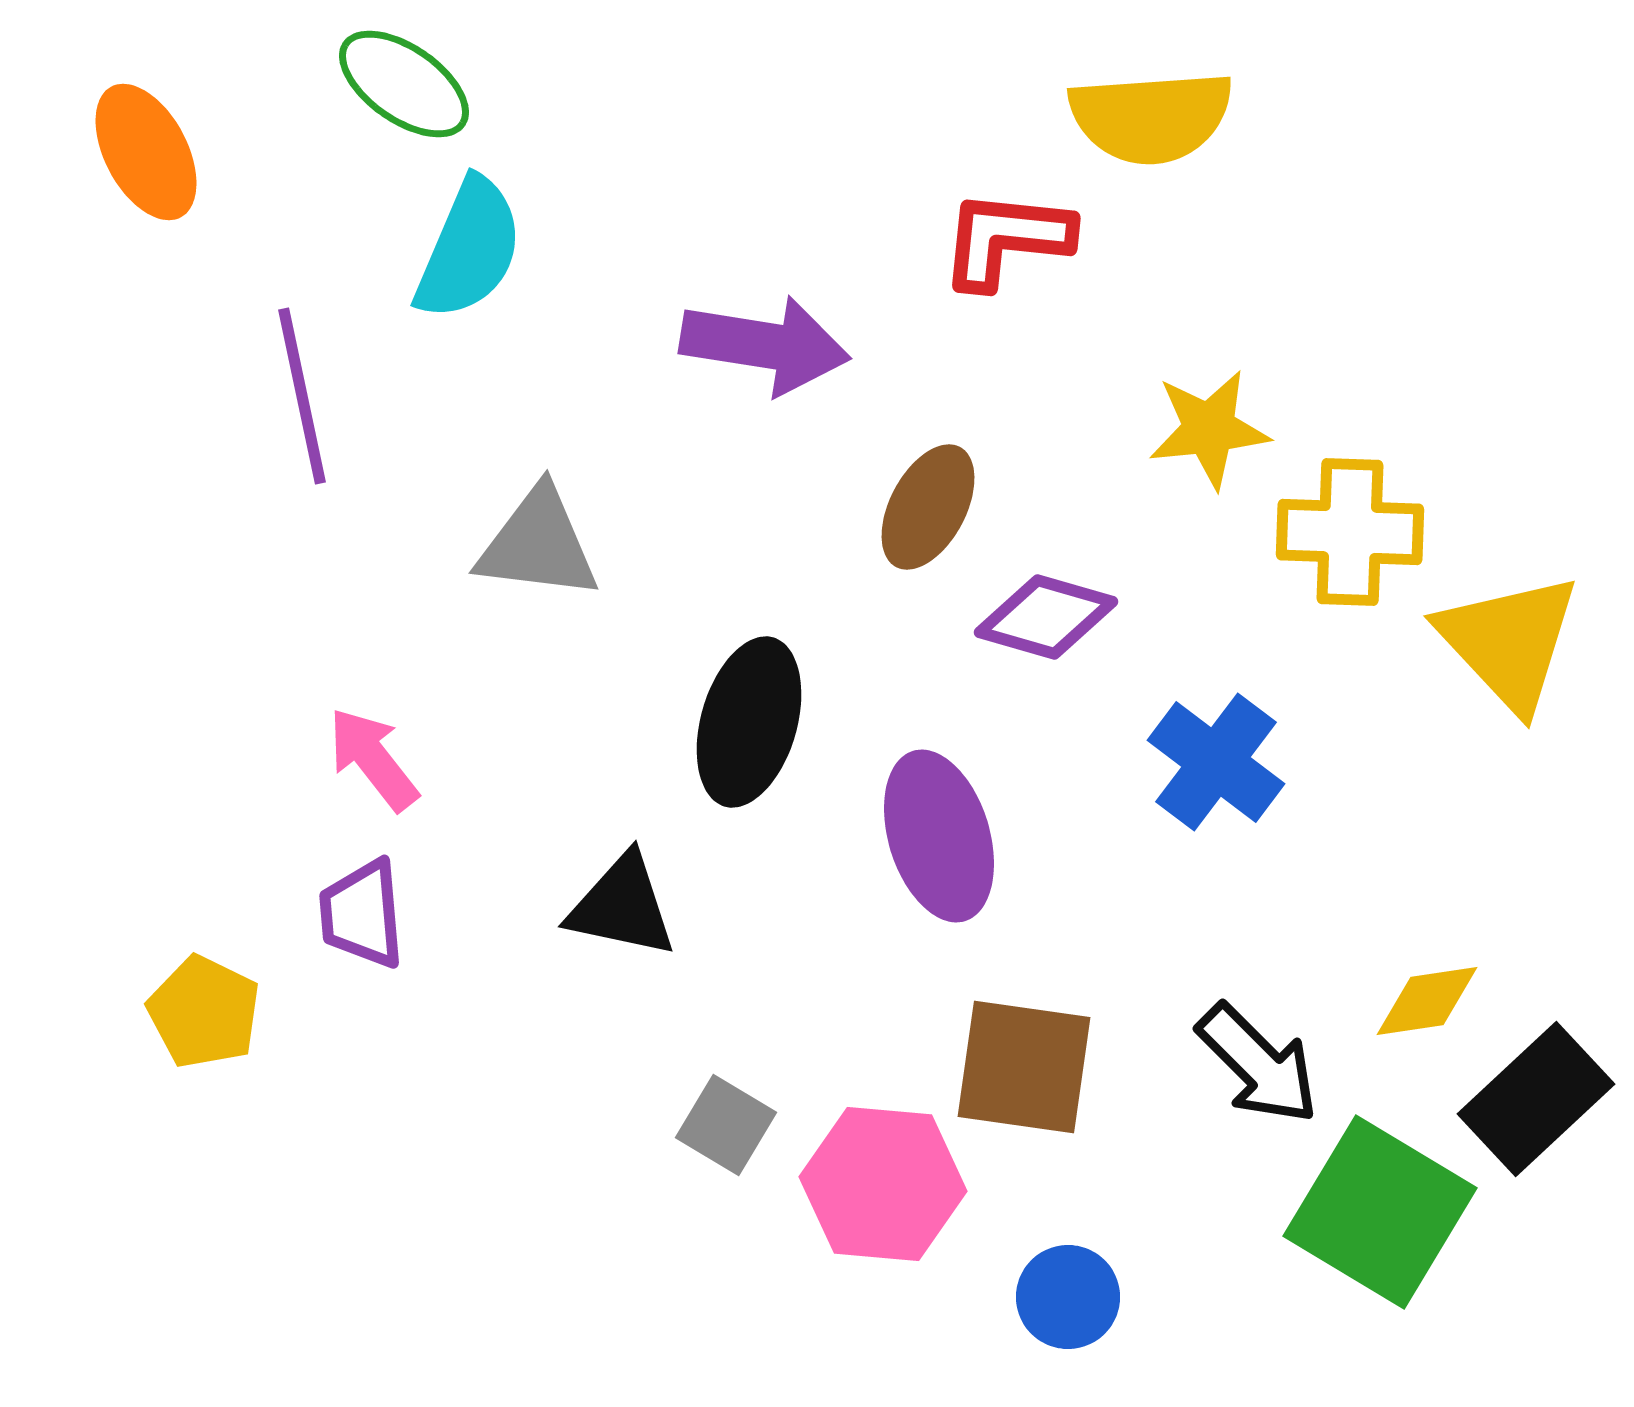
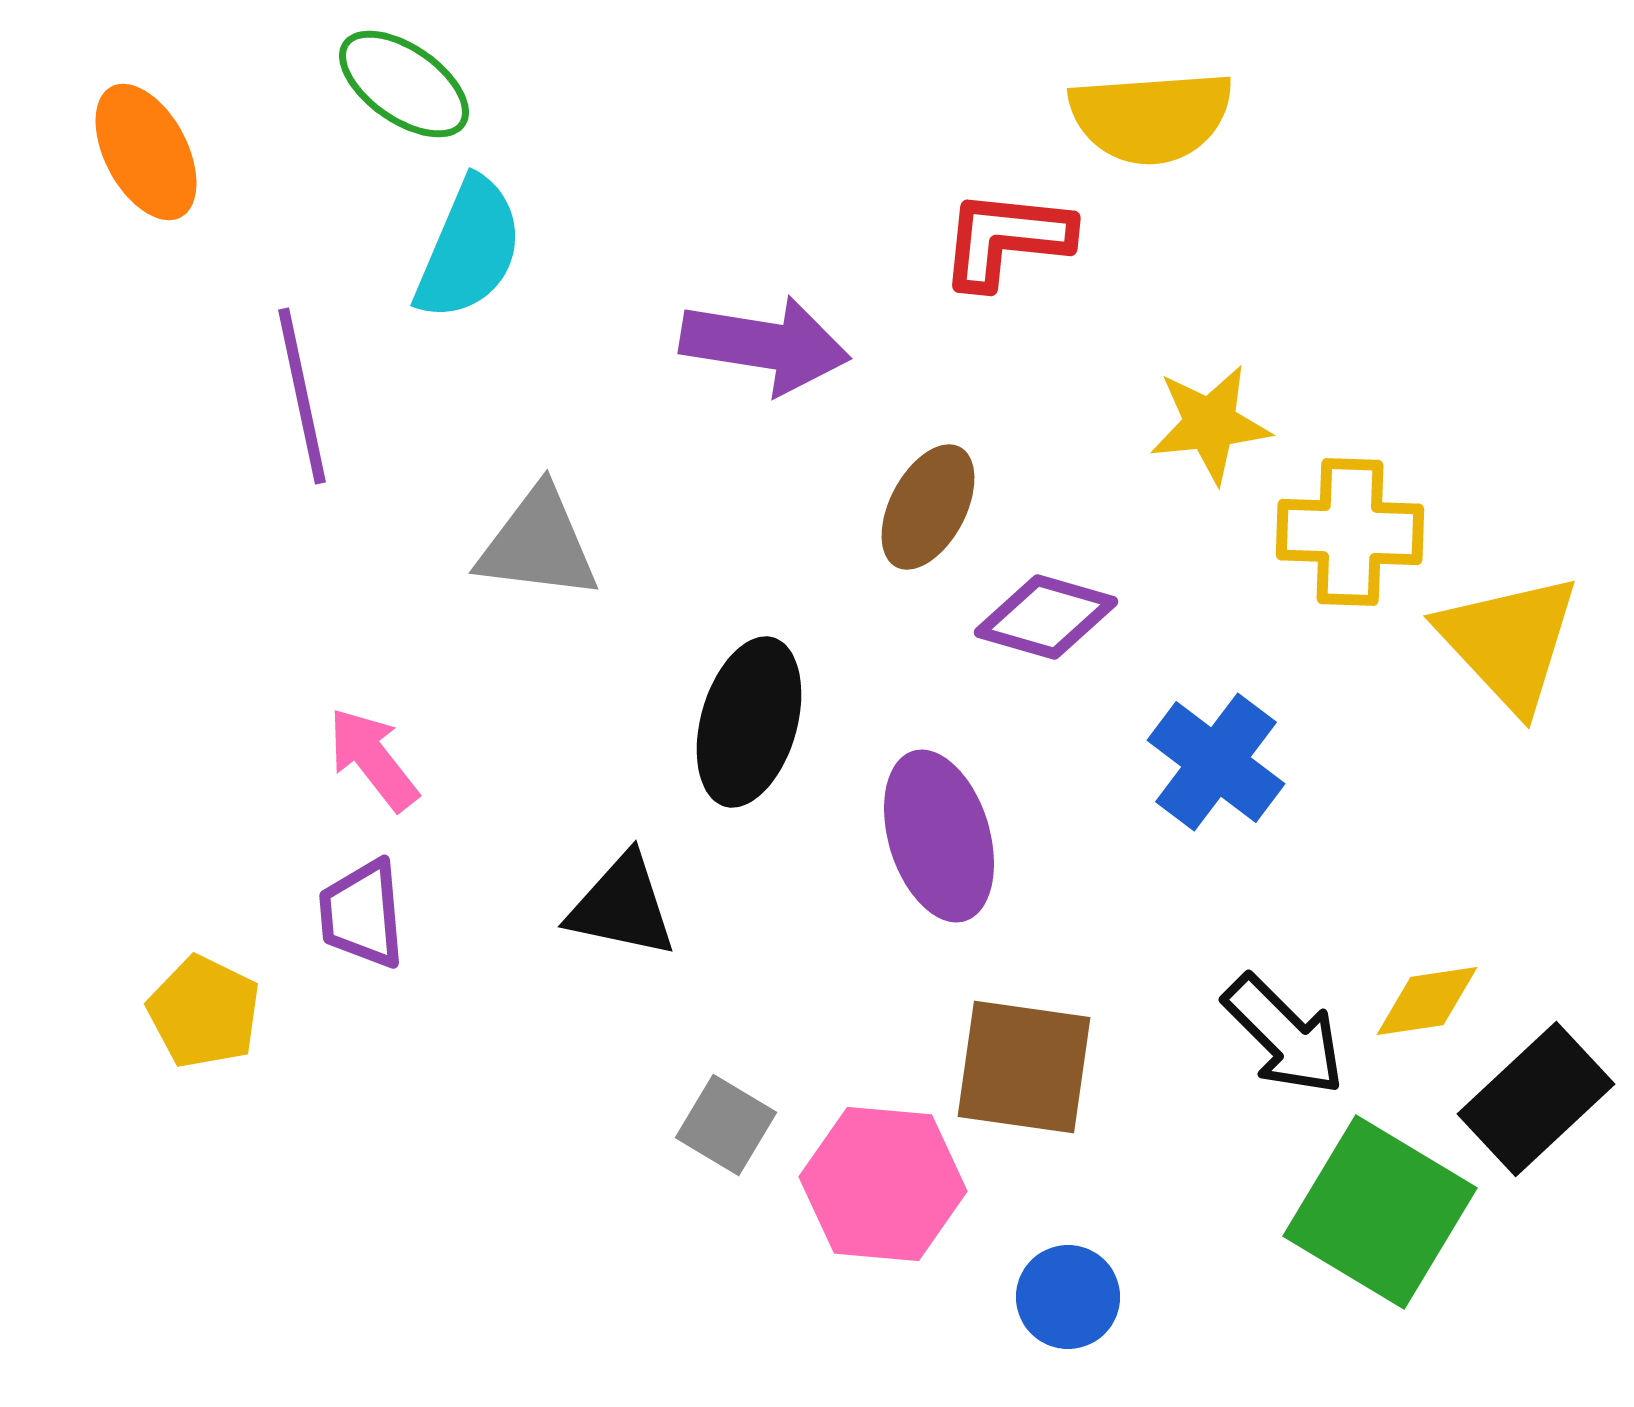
yellow star: moved 1 px right, 5 px up
black arrow: moved 26 px right, 29 px up
